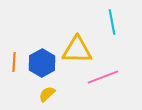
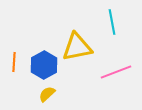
yellow triangle: moved 3 px up; rotated 12 degrees counterclockwise
blue hexagon: moved 2 px right, 2 px down
pink line: moved 13 px right, 5 px up
